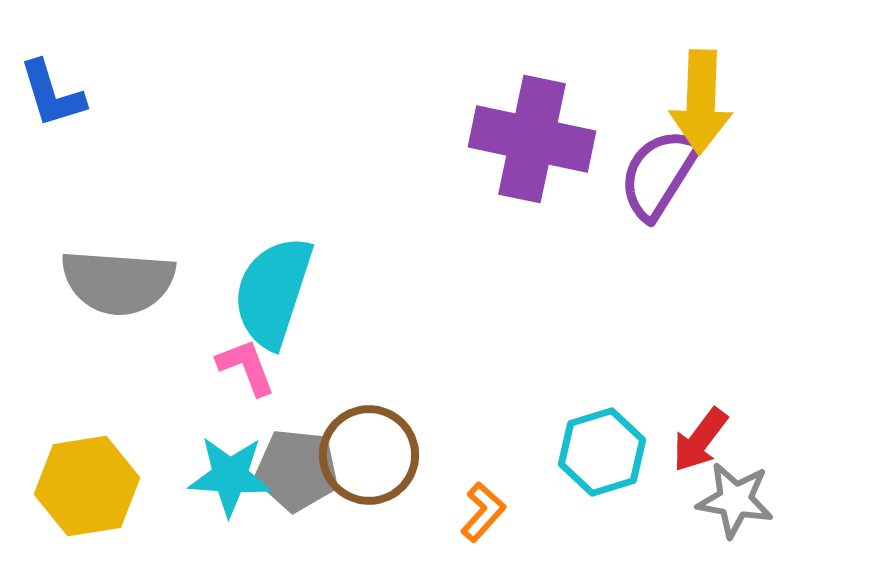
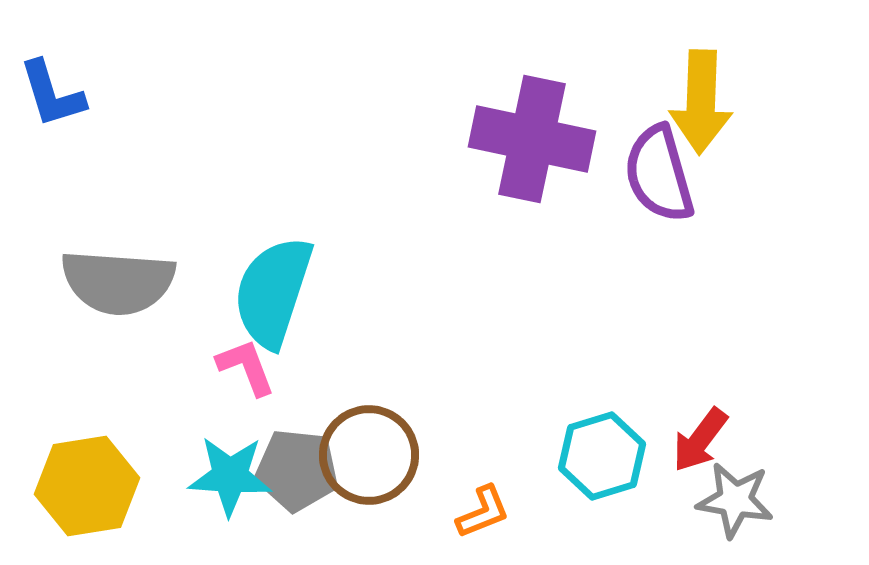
purple semicircle: rotated 48 degrees counterclockwise
cyan hexagon: moved 4 px down
orange L-shape: rotated 26 degrees clockwise
